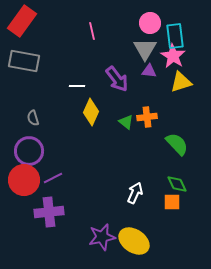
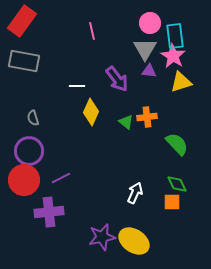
purple line: moved 8 px right
